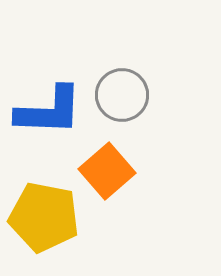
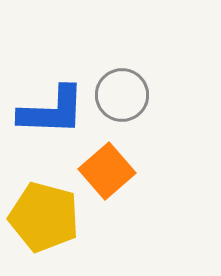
blue L-shape: moved 3 px right
yellow pentagon: rotated 4 degrees clockwise
